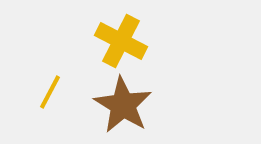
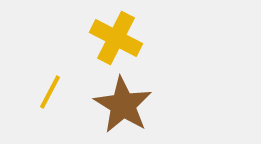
yellow cross: moved 5 px left, 3 px up
